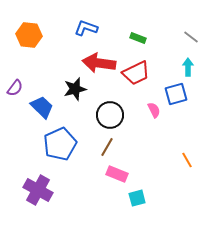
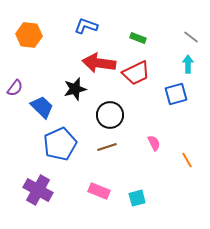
blue L-shape: moved 2 px up
cyan arrow: moved 3 px up
pink semicircle: moved 33 px down
brown line: rotated 42 degrees clockwise
pink rectangle: moved 18 px left, 17 px down
